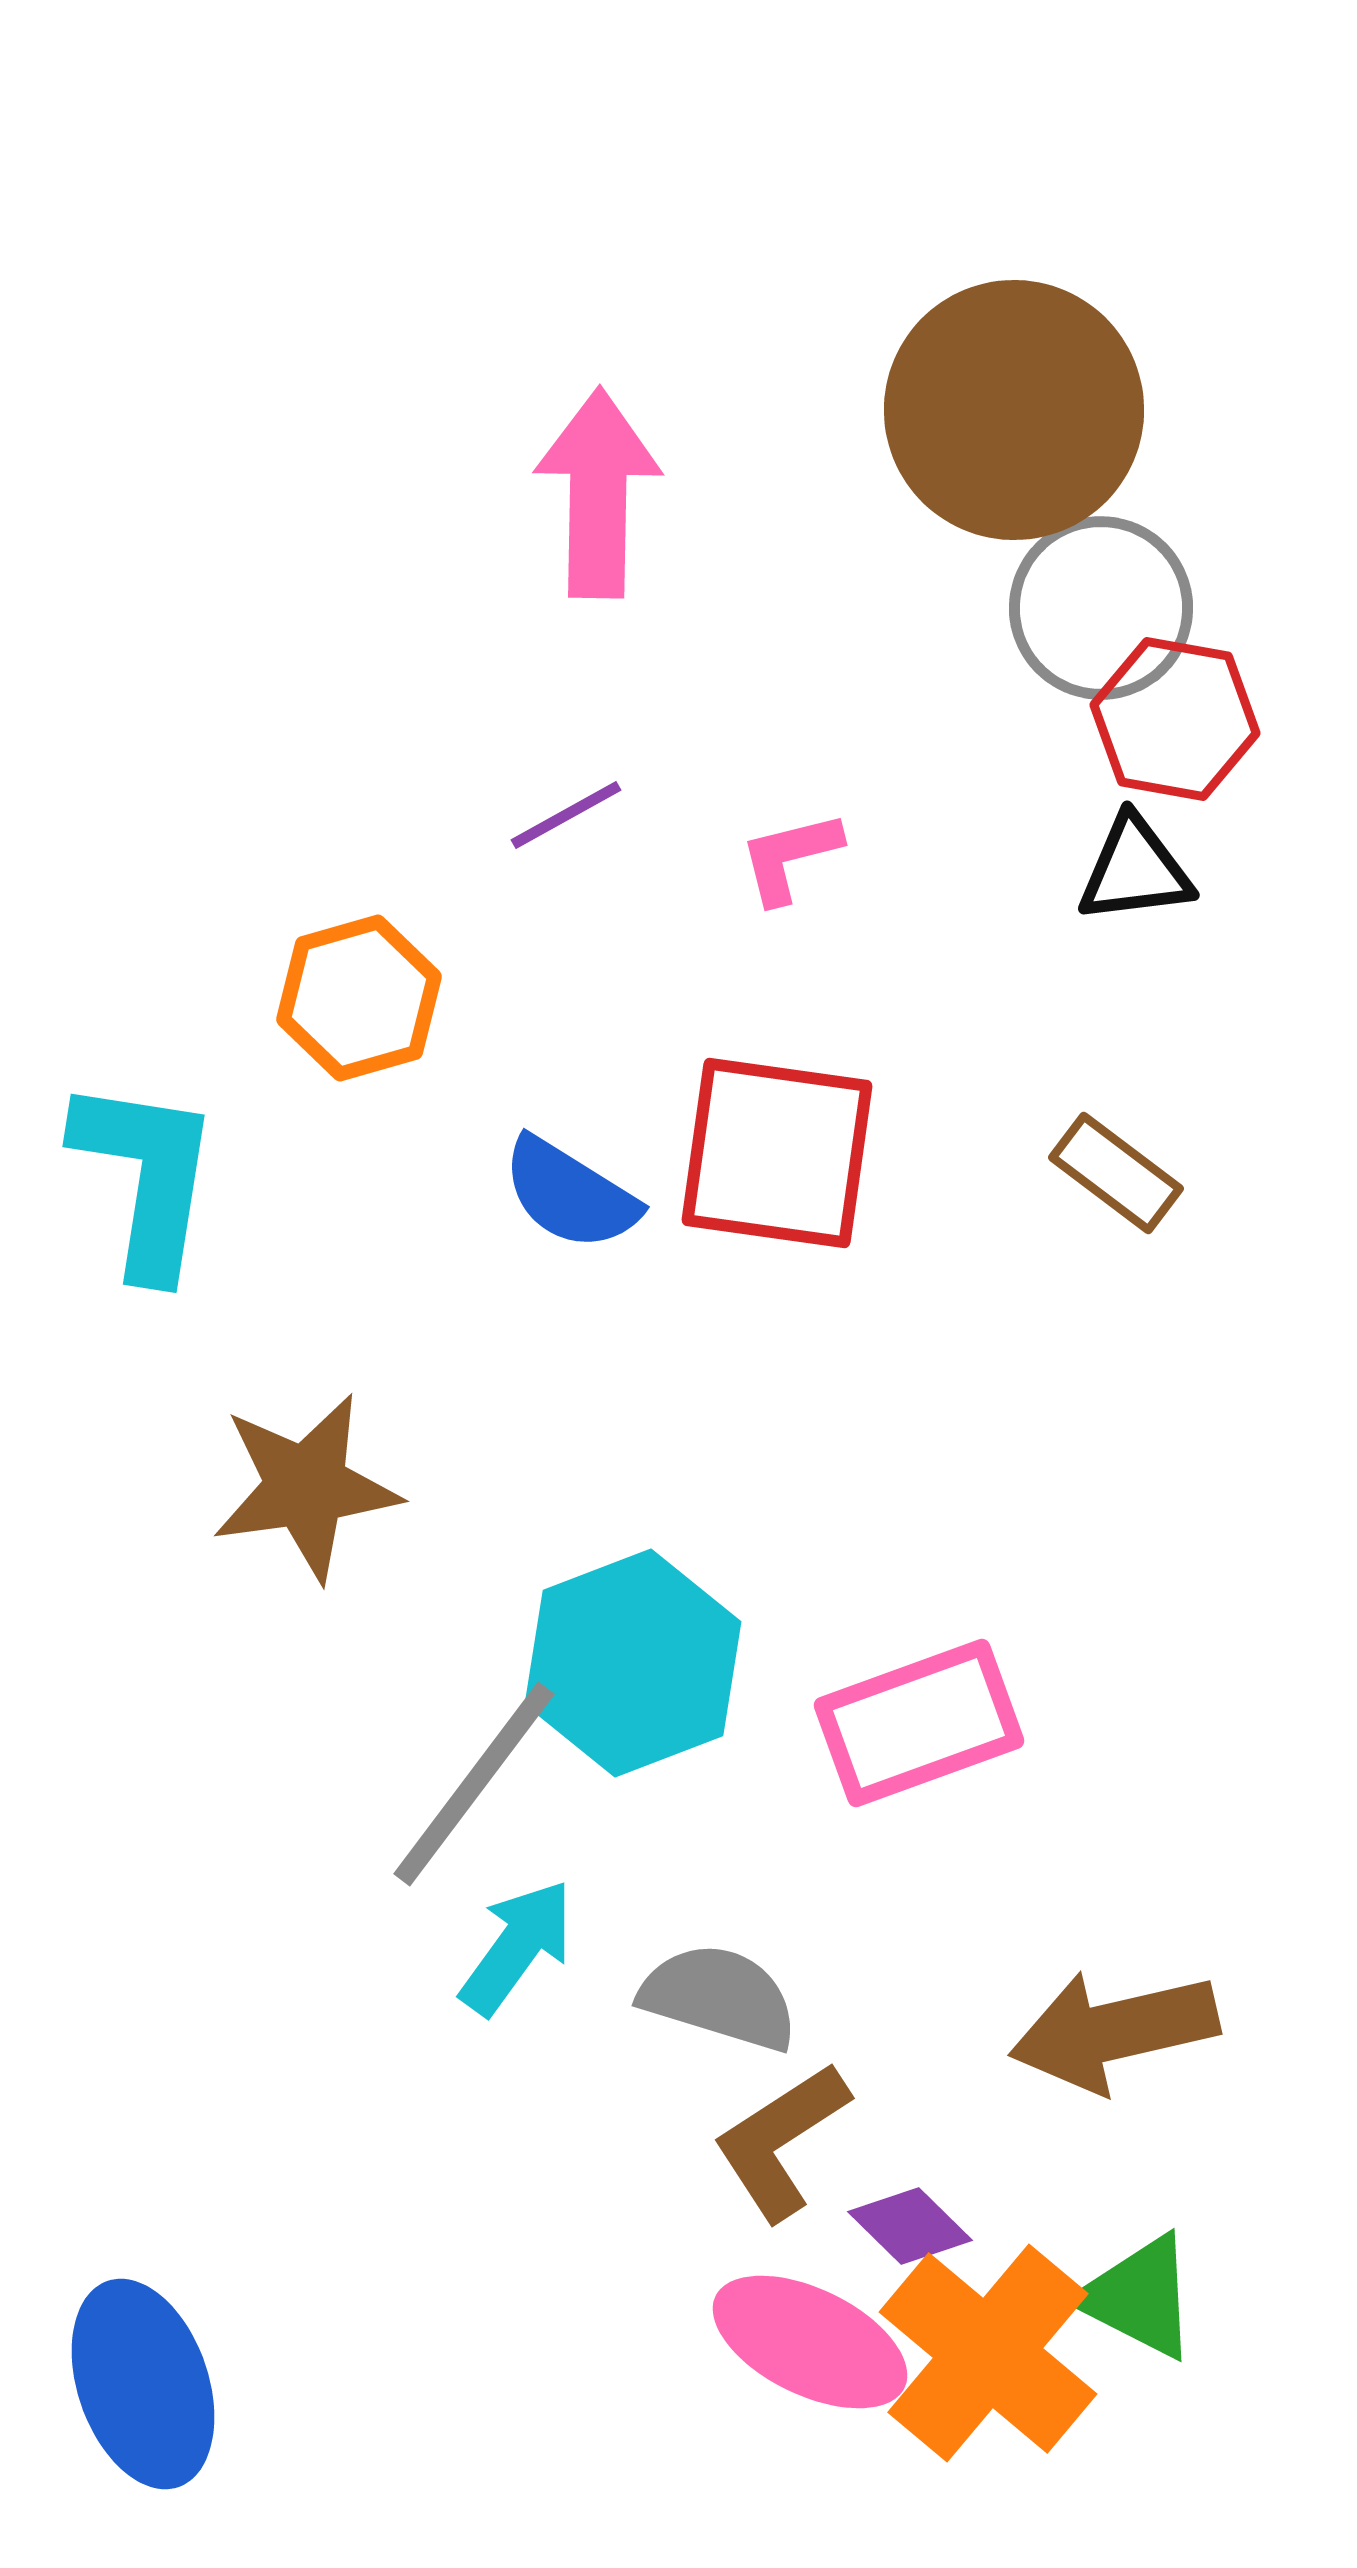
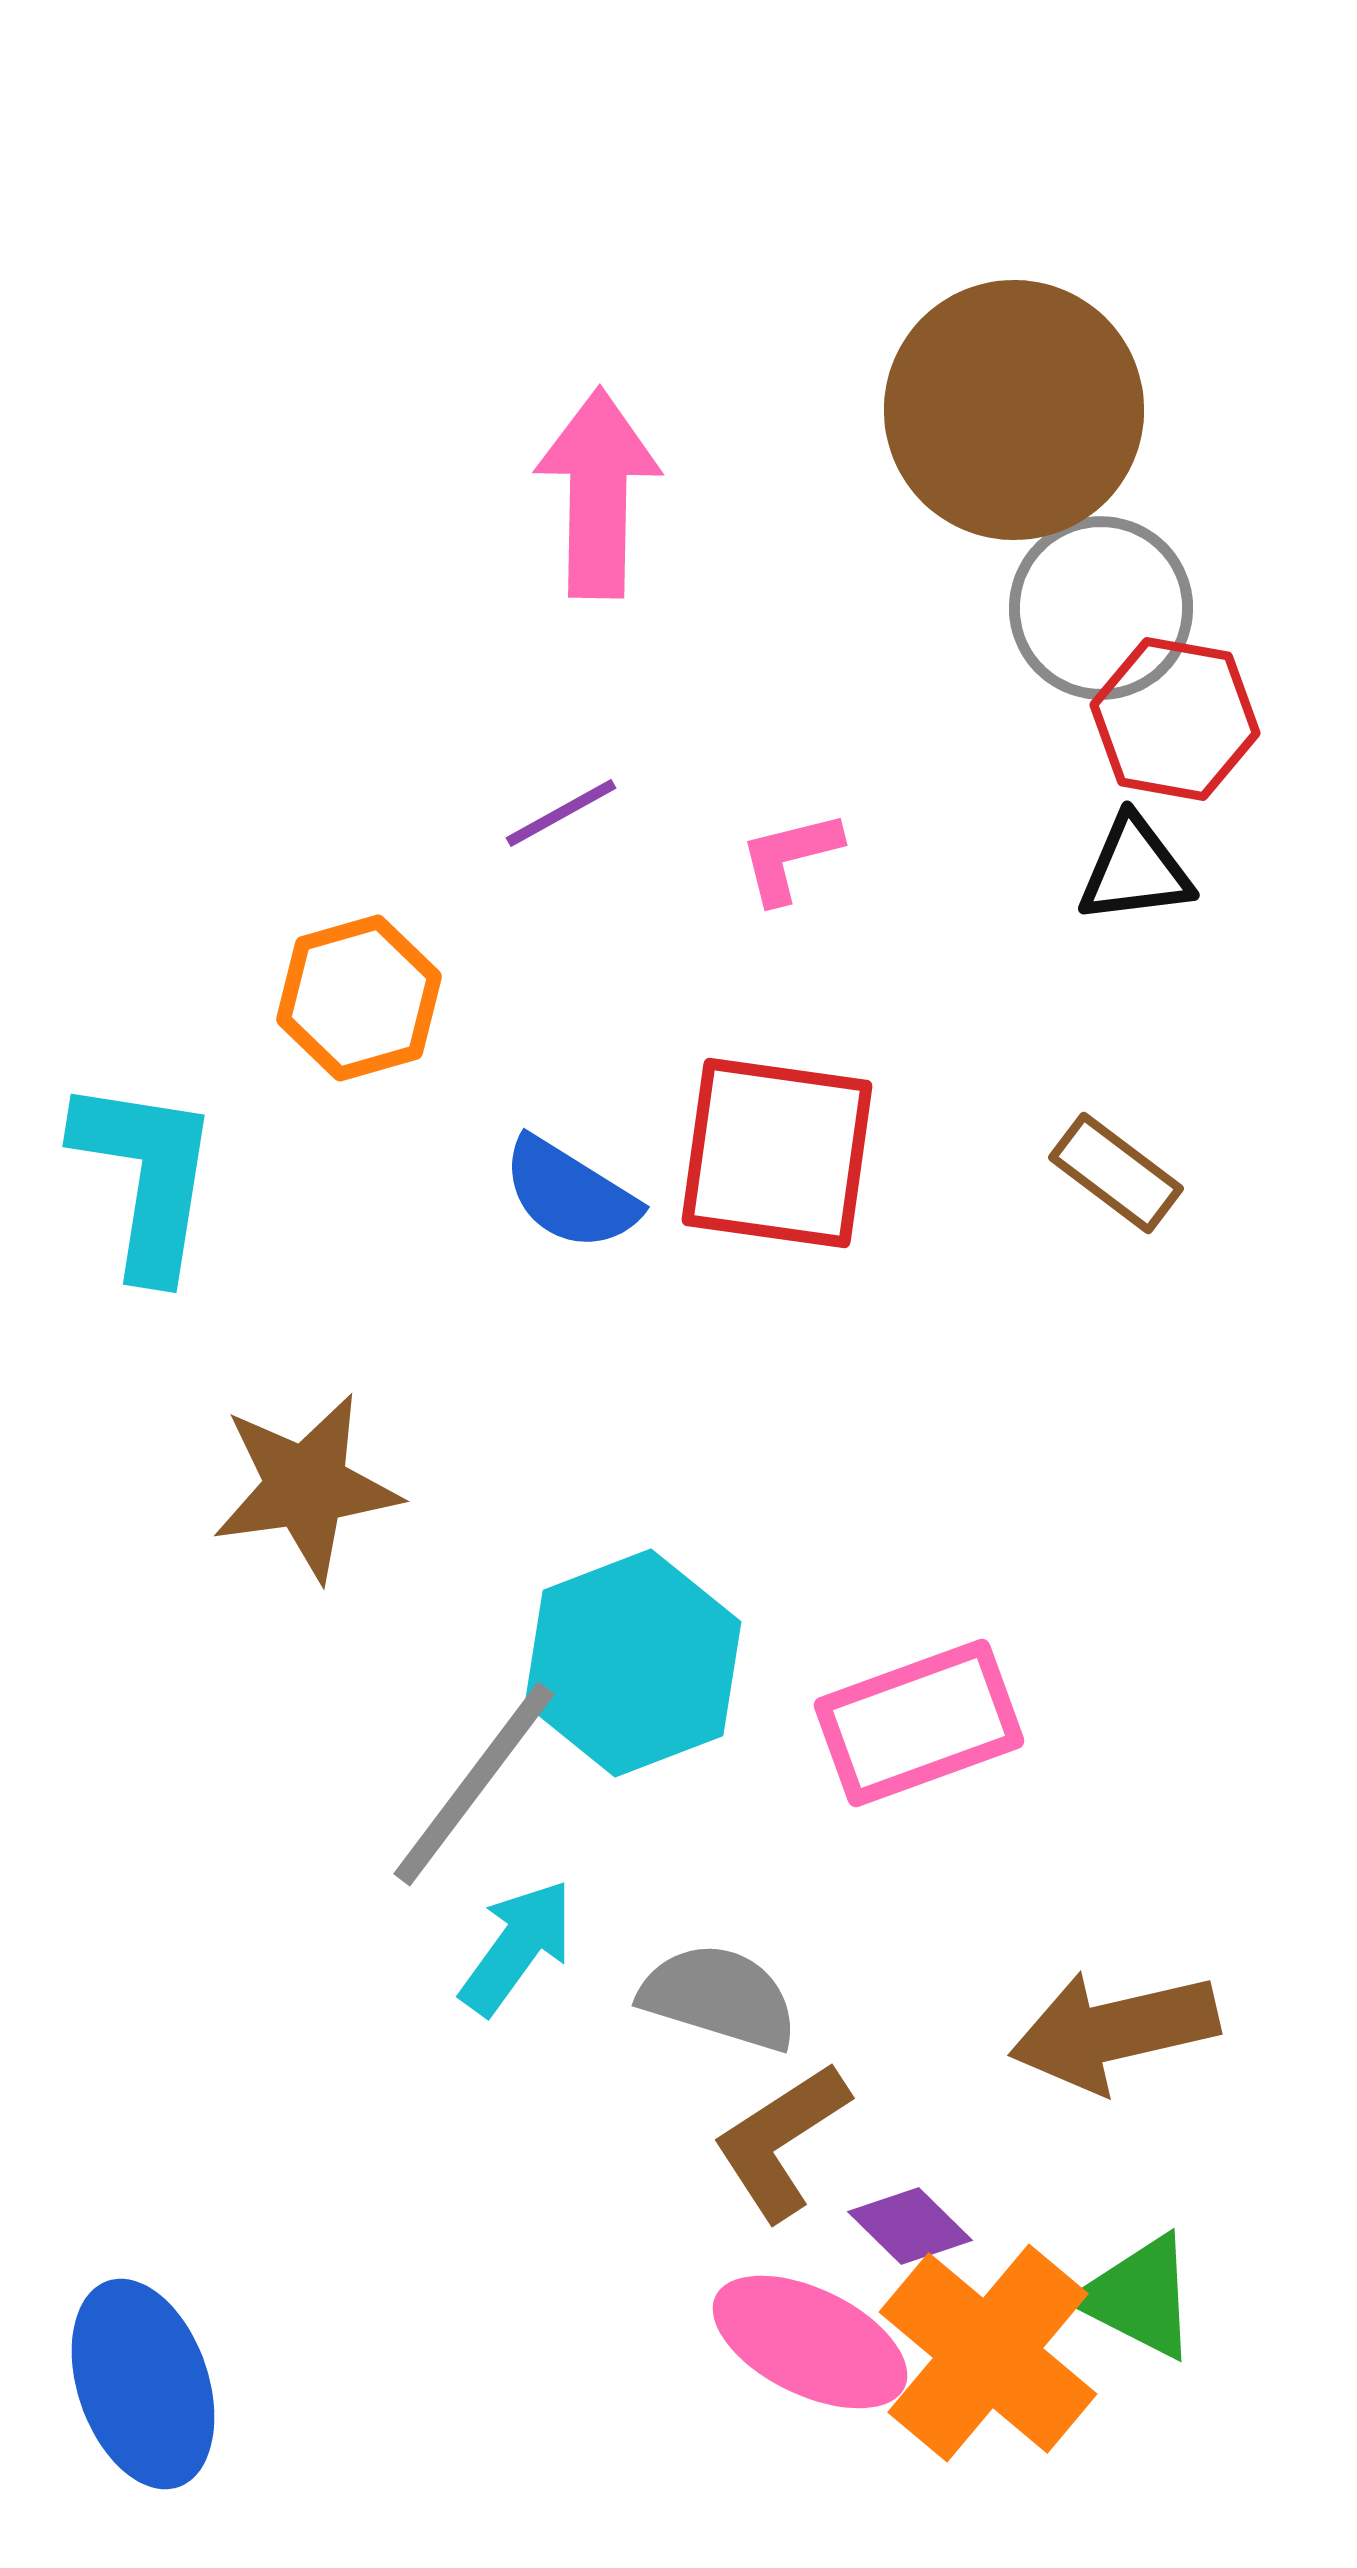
purple line: moved 5 px left, 2 px up
